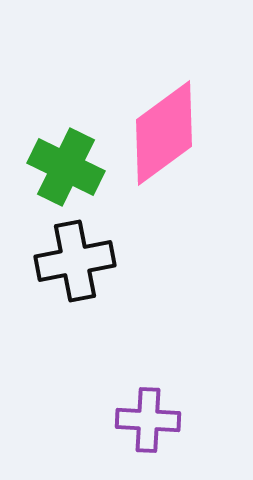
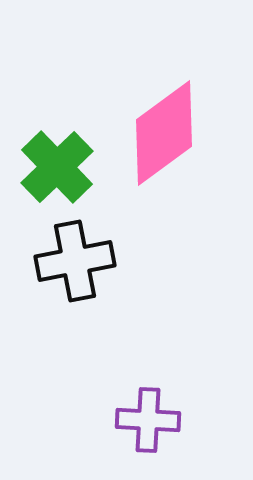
green cross: moved 9 px left; rotated 20 degrees clockwise
